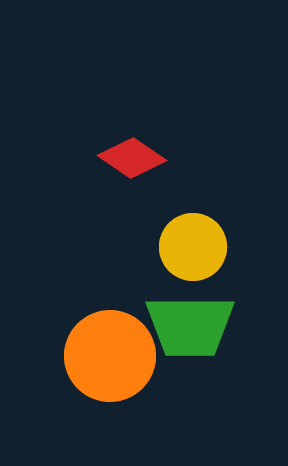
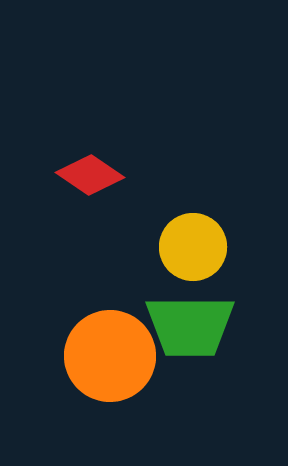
red diamond: moved 42 px left, 17 px down
